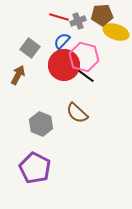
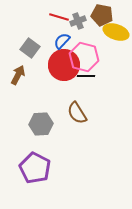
brown pentagon: rotated 15 degrees clockwise
black line: rotated 36 degrees counterclockwise
brown semicircle: rotated 15 degrees clockwise
gray hexagon: rotated 25 degrees counterclockwise
